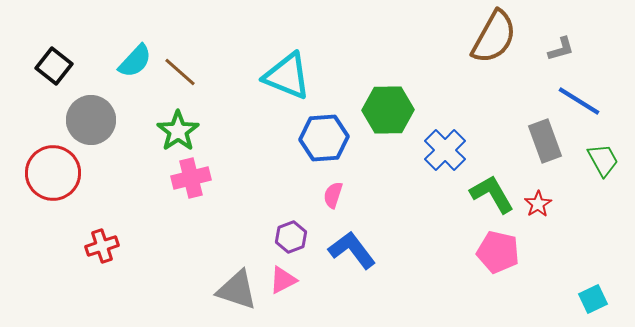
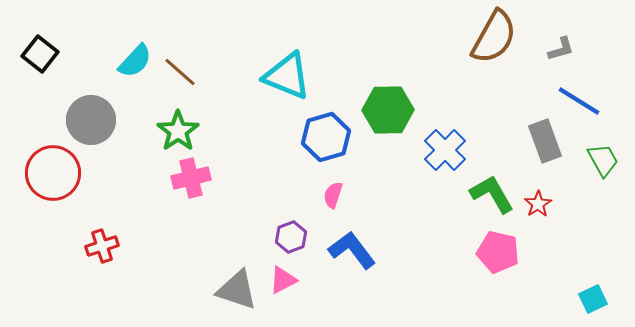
black square: moved 14 px left, 12 px up
blue hexagon: moved 2 px right, 1 px up; rotated 12 degrees counterclockwise
